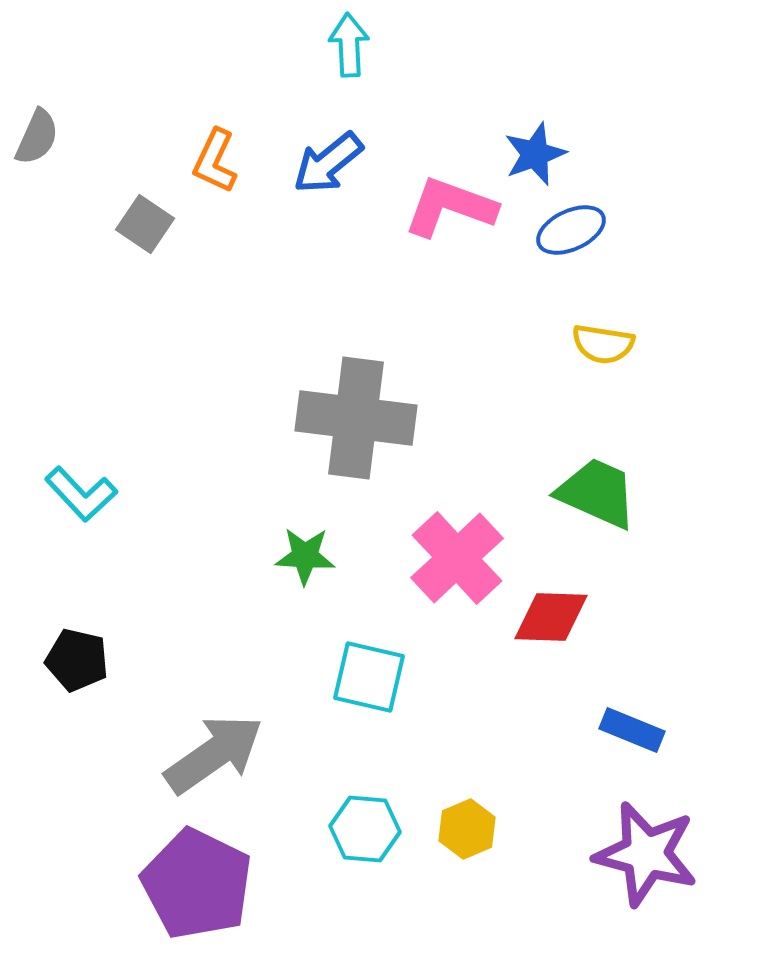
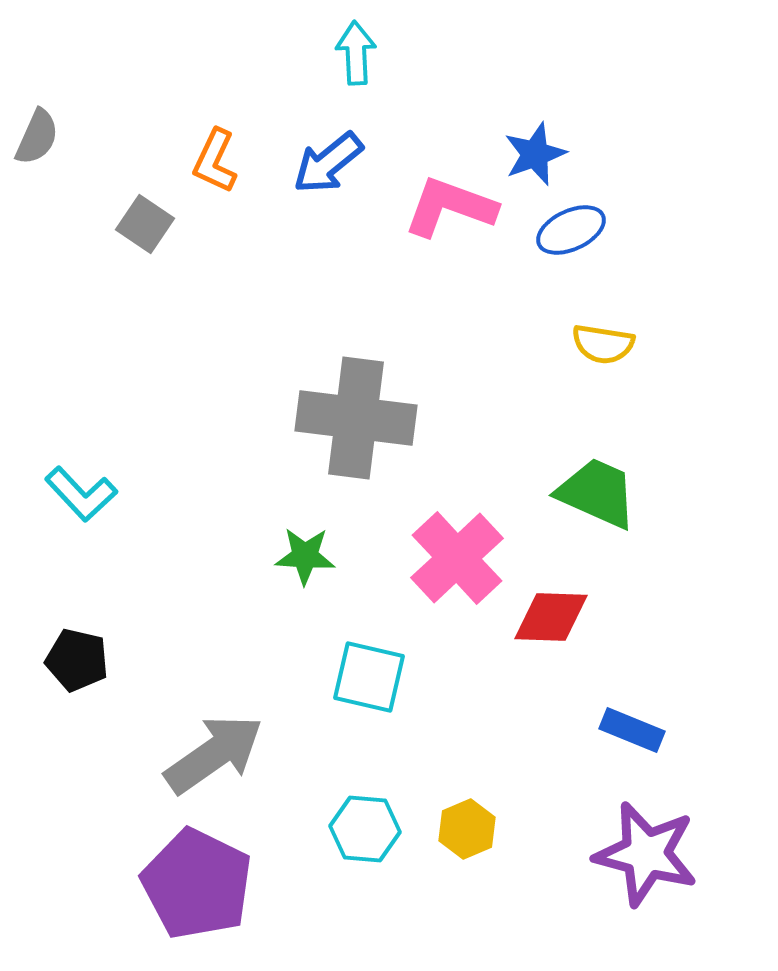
cyan arrow: moved 7 px right, 8 px down
